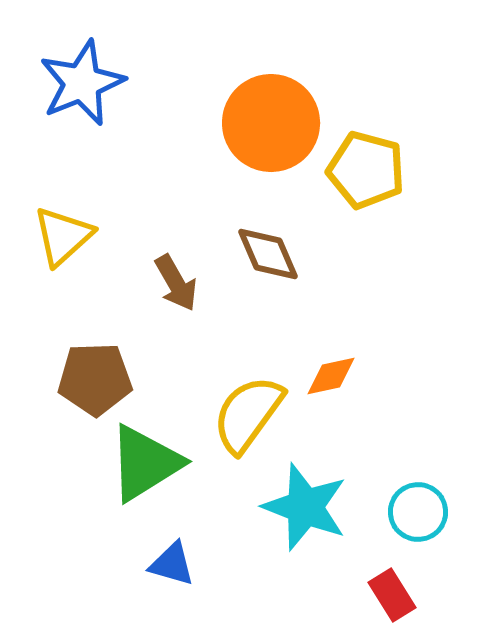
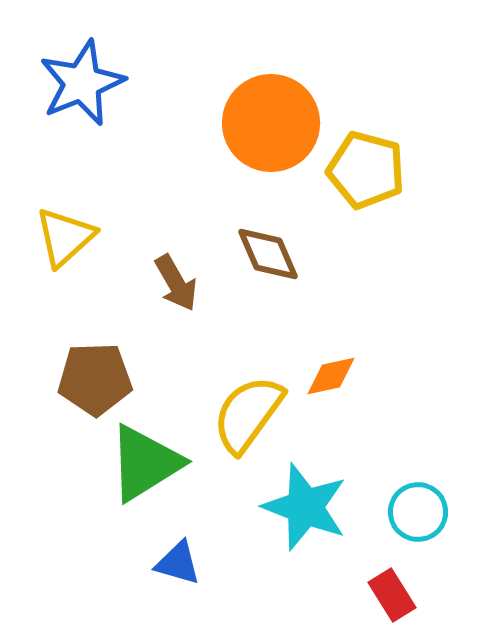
yellow triangle: moved 2 px right, 1 px down
blue triangle: moved 6 px right, 1 px up
